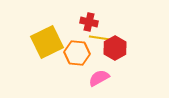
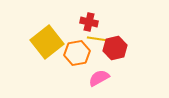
yellow line: moved 2 px left, 1 px down
yellow square: rotated 12 degrees counterclockwise
red hexagon: rotated 15 degrees clockwise
orange hexagon: rotated 15 degrees counterclockwise
